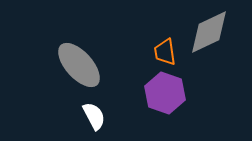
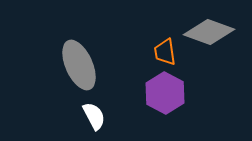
gray diamond: rotated 45 degrees clockwise
gray ellipse: rotated 18 degrees clockwise
purple hexagon: rotated 9 degrees clockwise
